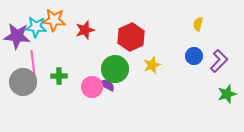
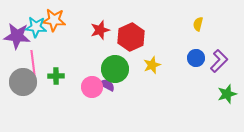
red star: moved 15 px right
blue circle: moved 2 px right, 2 px down
green cross: moved 3 px left
